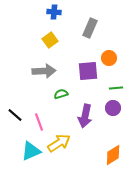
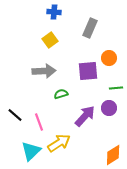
purple circle: moved 4 px left
purple arrow: rotated 150 degrees counterclockwise
cyan triangle: rotated 20 degrees counterclockwise
